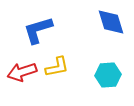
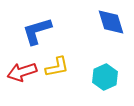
blue L-shape: moved 1 px left, 1 px down
cyan hexagon: moved 3 px left, 2 px down; rotated 20 degrees counterclockwise
